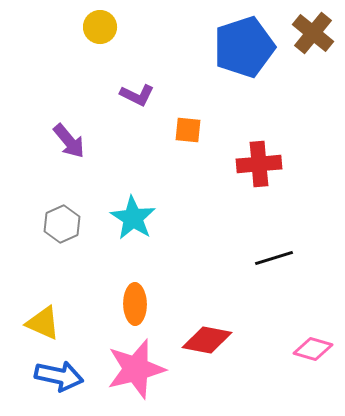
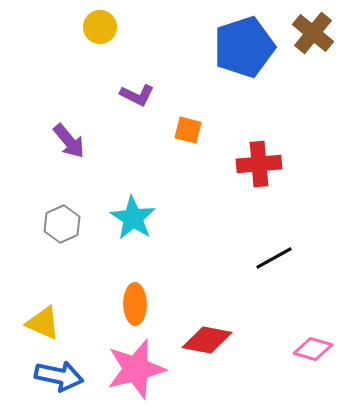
orange square: rotated 8 degrees clockwise
black line: rotated 12 degrees counterclockwise
